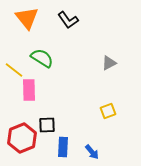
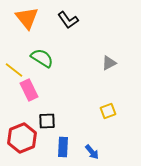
pink rectangle: rotated 25 degrees counterclockwise
black square: moved 4 px up
